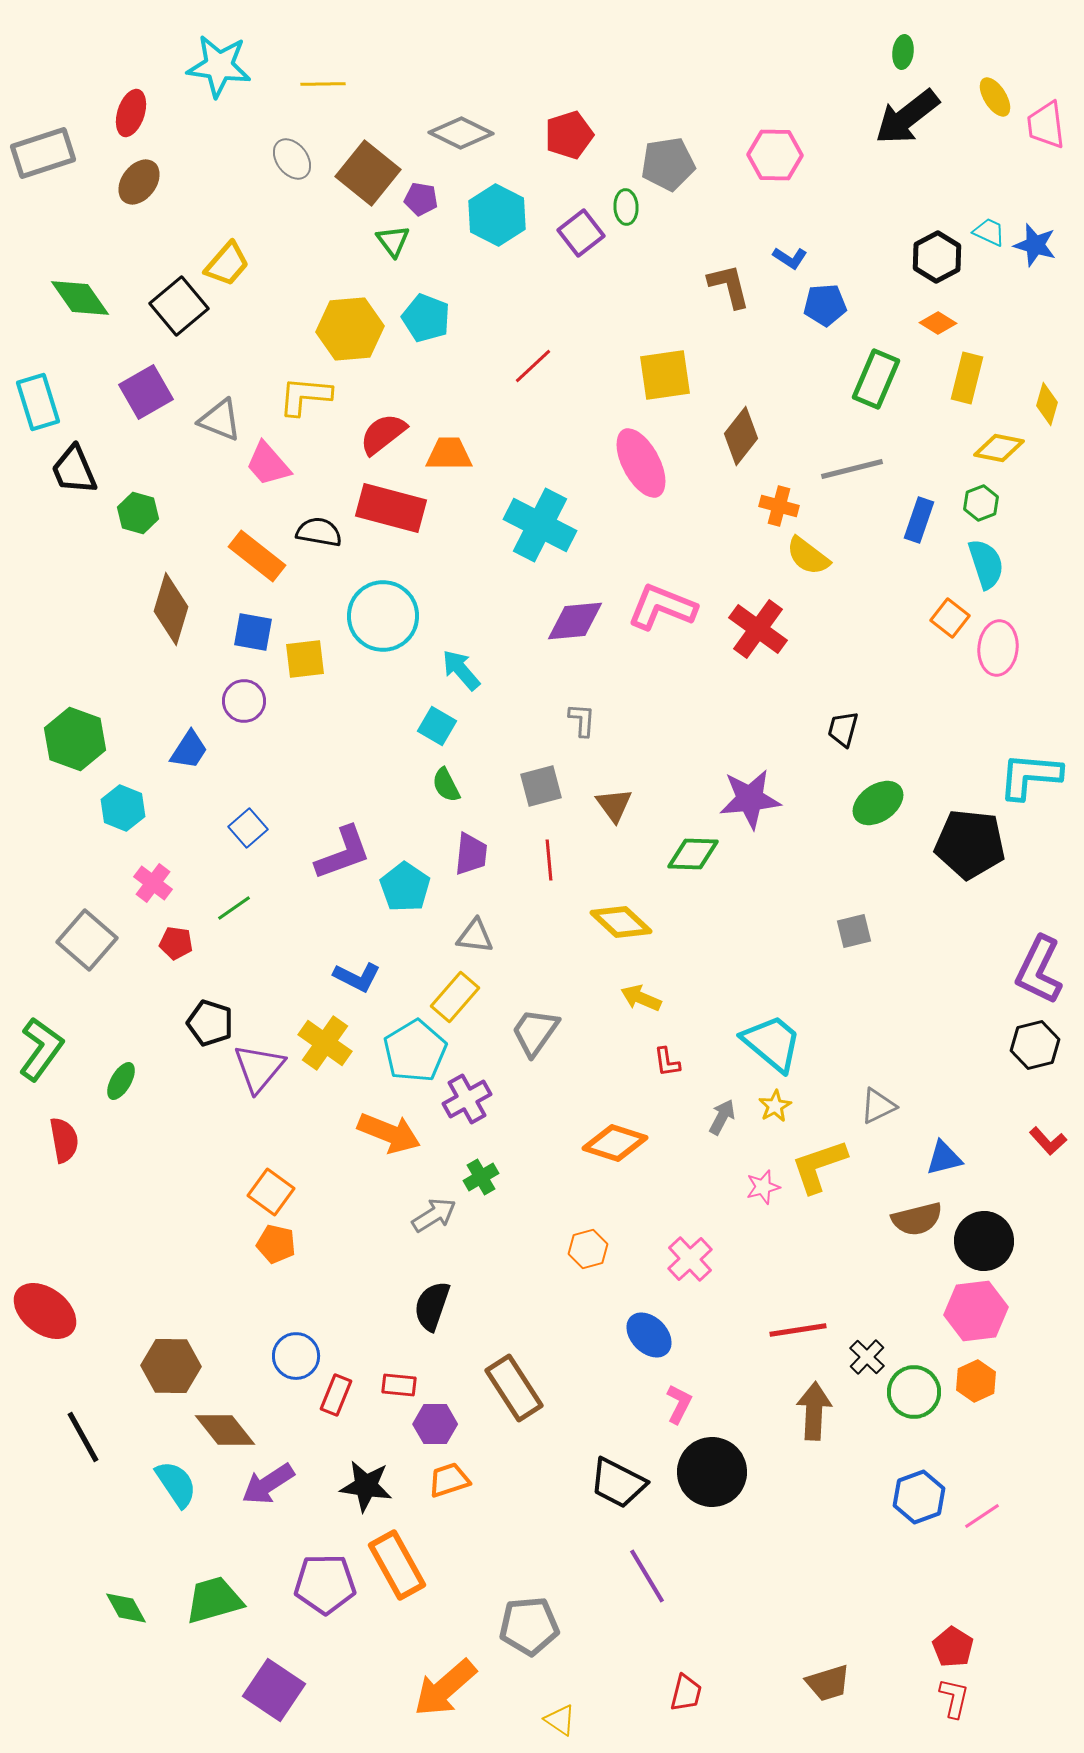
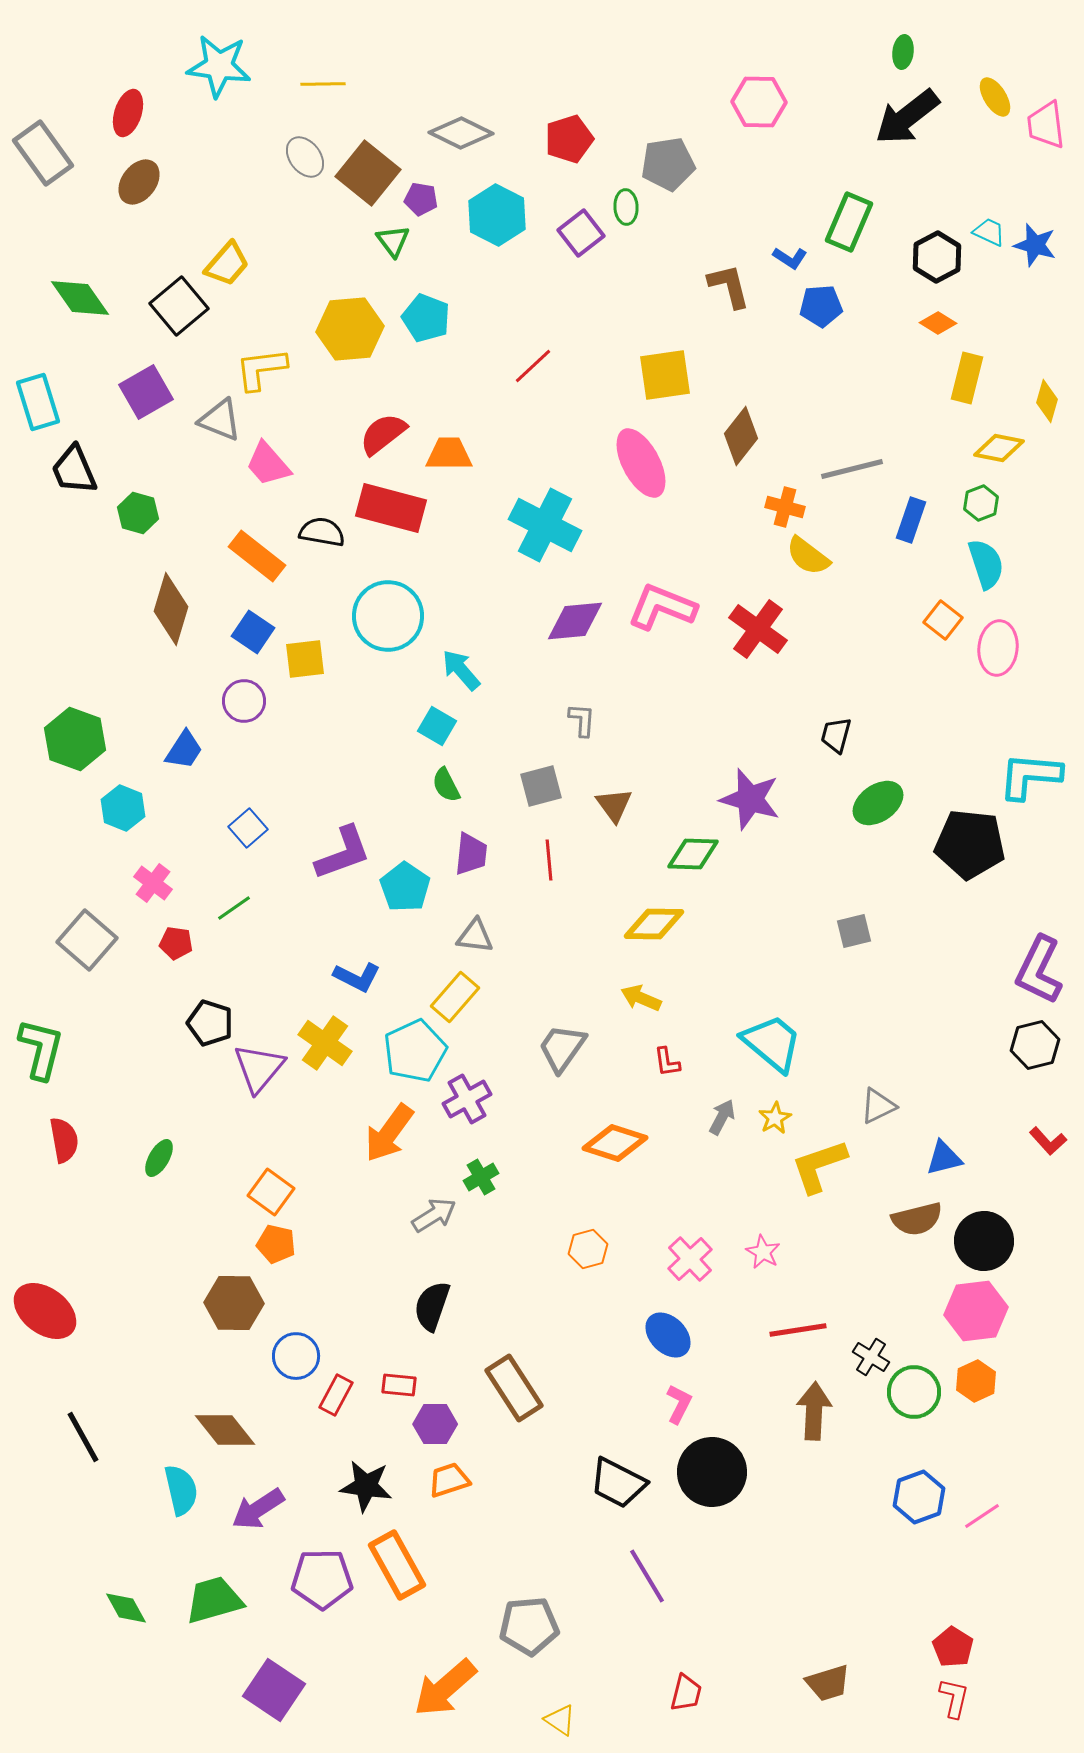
red ellipse at (131, 113): moved 3 px left
red pentagon at (569, 135): moved 4 px down
gray rectangle at (43, 153): rotated 72 degrees clockwise
pink hexagon at (775, 155): moved 16 px left, 53 px up
gray ellipse at (292, 159): moved 13 px right, 2 px up
blue pentagon at (825, 305): moved 4 px left, 1 px down
green rectangle at (876, 379): moved 27 px left, 157 px up
yellow L-shape at (305, 396): moved 44 px left, 27 px up; rotated 12 degrees counterclockwise
yellow diamond at (1047, 404): moved 3 px up
orange cross at (779, 506): moved 6 px right, 1 px down
blue rectangle at (919, 520): moved 8 px left
cyan cross at (540, 525): moved 5 px right
black semicircle at (319, 532): moved 3 px right
cyan circle at (383, 616): moved 5 px right
orange square at (950, 618): moved 7 px left, 2 px down
blue square at (253, 632): rotated 24 degrees clockwise
black trapezoid at (843, 729): moved 7 px left, 6 px down
blue trapezoid at (189, 750): moved 5 px left
purple star at (750, 799): rotated 22 degrees clockwise
yellow diamond at (621, 922): moved 33 px right, 2 px down; rotated 42 degrees counterclockwise
gray trapezoid at (535, 1032): moved 27 px right, 16 px down
green L-shape at (41, 1049): rotated 22 degrees counterclockwise
cyan pentagon at (415, 1051): rotated 6 degrees clockwise
green ellipse at (121, 1081): moved 38 px right, 77 px down
yellow star at (775, 1106): moved 12 px down
orange arrow at (389, 1133): rotated 104 degrees clockwise
pink star at (763, 1187): moved 65 px down; rotated 28 degrees counterclockwise
blue ellipse at (649, 1335): moved 19 px right
black cross at (867, 1357): moved 4 px right; rotated 12 degrees counterclockwise
brown hexagon at (171, 1366): moved 63 px right, 63 px up
red rectangle at (336, 1395): rotated 6 degrees clockwise
cyan semicircle at (176, 1484): moved 5 px right, 6 px down; rotated 21 degrees clockwise
purple arrow at (268, 1484): moved 10 px left, 25 px down
purple pentagon at (325, 1584): moved 3 px left, 5 px up
